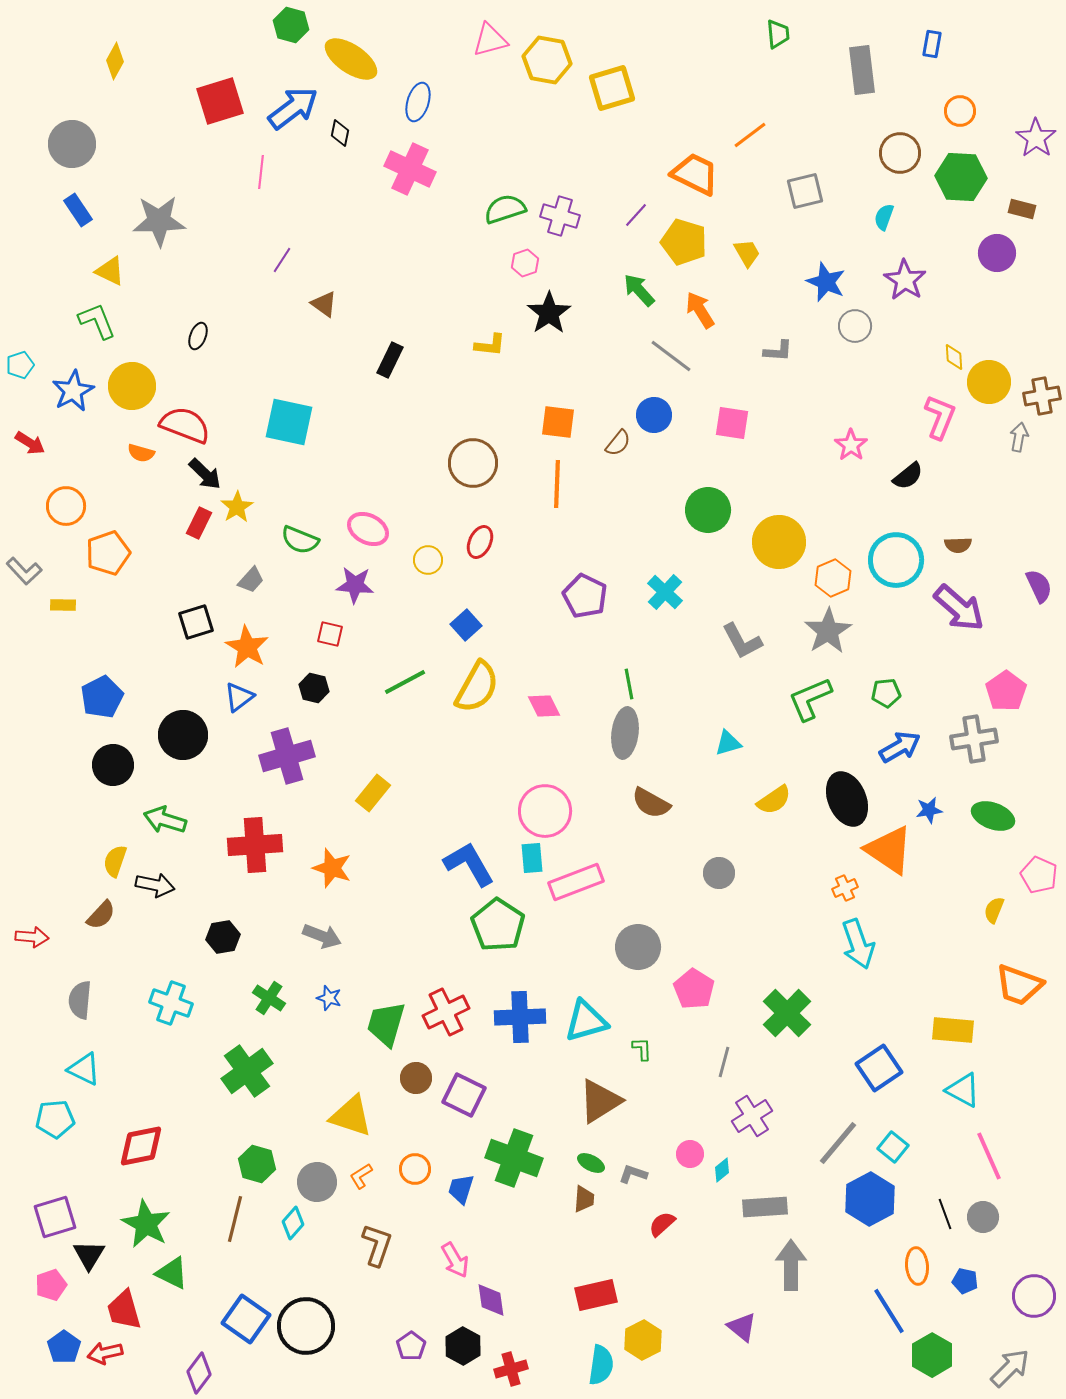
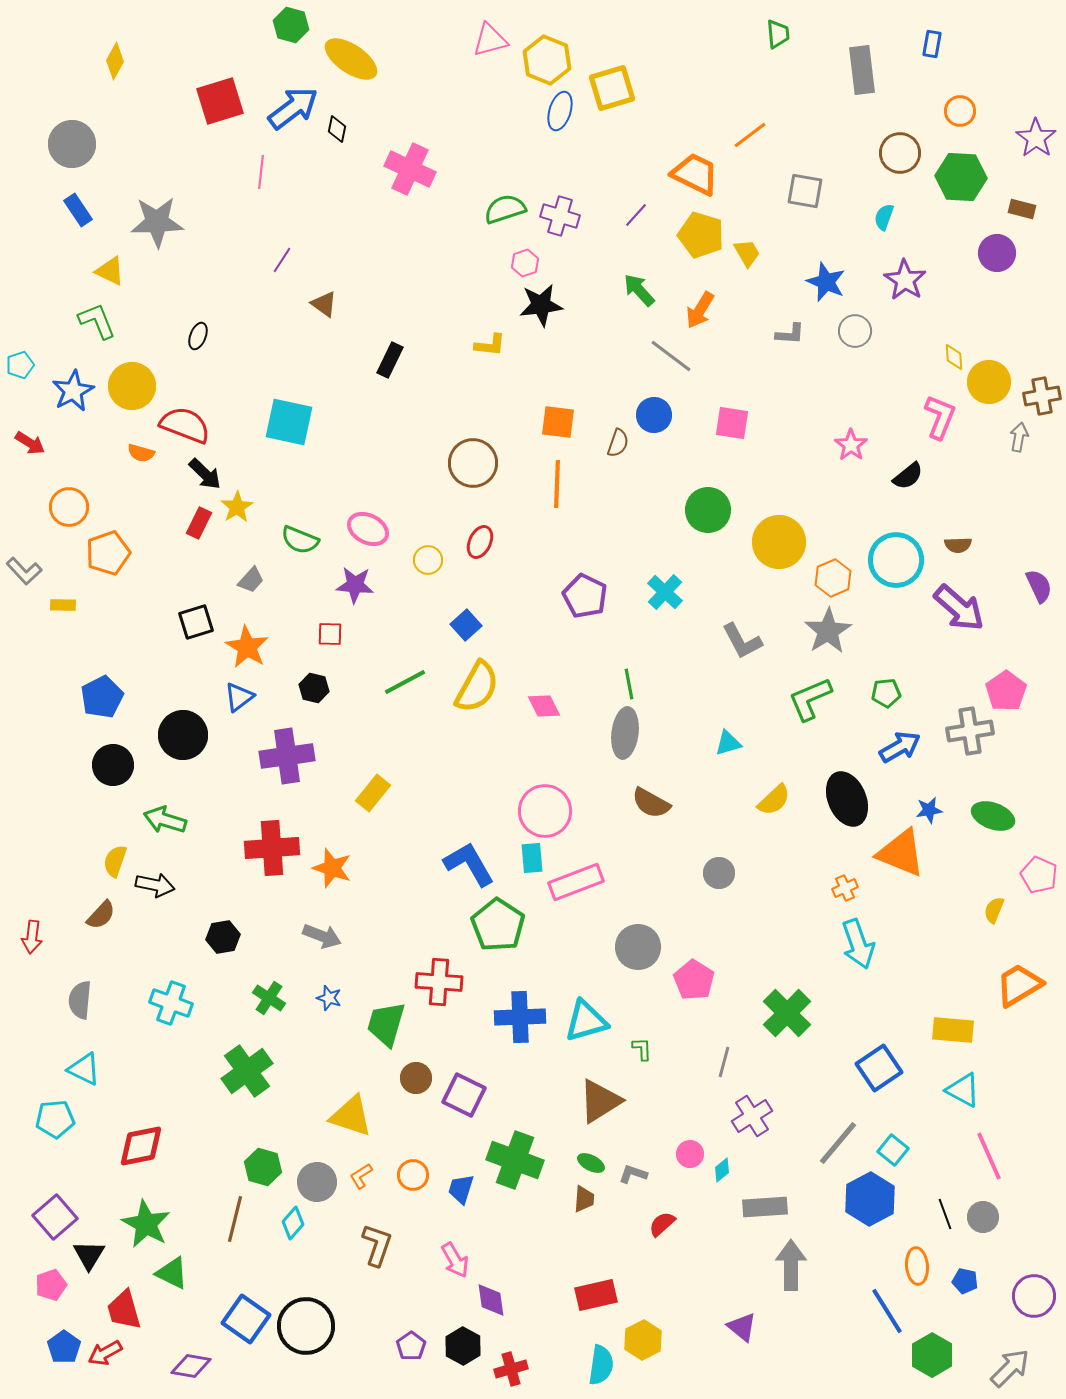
yellow hexagon at (547, 60): rotated 12 degrees clockwise
blue ellipse at (418, 102): moved 142 px right, 9 px down
black diamond at (340, 133): moved 3 px left, 4 px up
gray square at (805, 191): rotated 24 degrees clockwise
gray star at (159, 221): moved 2 px left, 1 px down
yellow pentagon at (684, 242): moved 17 px right, 7 px up
orange arrow at (700, 310): rotated 117 degrees counterclockwise
black star at (549, 313): moved 8 px left, 8 px up; rotated 27 degrees clockwise
gray circle at (855, 326): moved 5 px down
gray L-shape at (778, 351): moved 12 px right, 17 px up
brown semicircle at (618, 443): rotated 20 degrees counterclockwise
orange circle at (66, 506): moved 3 px right, 1 px down
red square at (330, 634): rotated 12 degrees counterclockwise
gray cross at (974, 739): moved 4 px left, 8 px up
purple cross at (287, 756): rotated 8 degrees clockwise
yellow semicircle at (774, 800): rotated 9 degrees counterclockwise
red cross at (255, 845): moved 17 px right, 3 px down
orange triangle at (889, 850): moved 12 px right, 3 px down; rotated 12 degrees counterclockwise
red arrow at (32, 937): rotated 92 degrees clockwise
orange trapezoid at (1019, 985): rotated 129 degrees clockwise
pink pentagon at (694, 989): moved 9 px up
red cross at (446, 1012): moved 7 px left, 30 px up; rotated 30 degrees clockwise
cyan square at (893, 1147): moved 3 px down
green cross at (514, 1158): moved 1 px right, 2 px down
green hexagon at (257, 1164): moved 6 px right, 3 px down
orange circle at (415, 1169): moved 2 px left, 6 px down
purple square at (55, 1217): rotated 24 degrees counterclockwise
blue line at (889, 1311): moved 2 px left
red arrow at (105, 1353): rotated 16 degrees counterclockwise
purple diamond at (199, 1373): moved 8 px left, 7 px up; rotated 63 degrees clockwise
